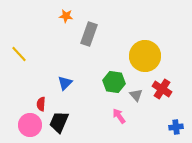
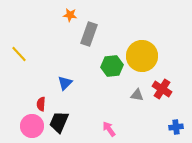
orange star: moved 4 px right, 1 px up
yellow circle: moved 3 px left
green hexagon: moved 2 px left, 16 px up; rotated 15 degrees counterclockwise
gray triangle: moved 1 px right; rotated 40 degrees counterclockwise
pink arrow: moved 10 px left, 13 px down
pink circle: moved 2 px right, 1 px down
